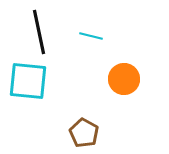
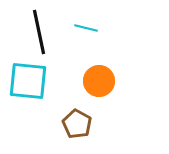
cyan line: moved 5 px left, 8 px up
orange circle: moved 25 px left, 2 px down
brown pentagon: moved 7 px left, 9 px up
